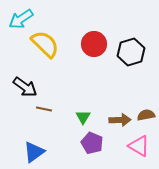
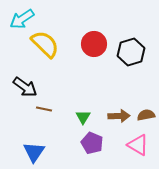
cyan arrow: moved 1 px right
brown arrow: moved 1 px left, 4 px up
pink triangle: moved 1 px left, 1 px up
blue triangle: rotated 20 degrees counterclockwise
